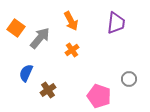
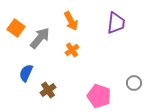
gray circle: moved 5 px right, 4 px down
